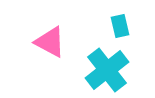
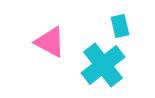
cyan cross: moved 4 px left, 5 px up
